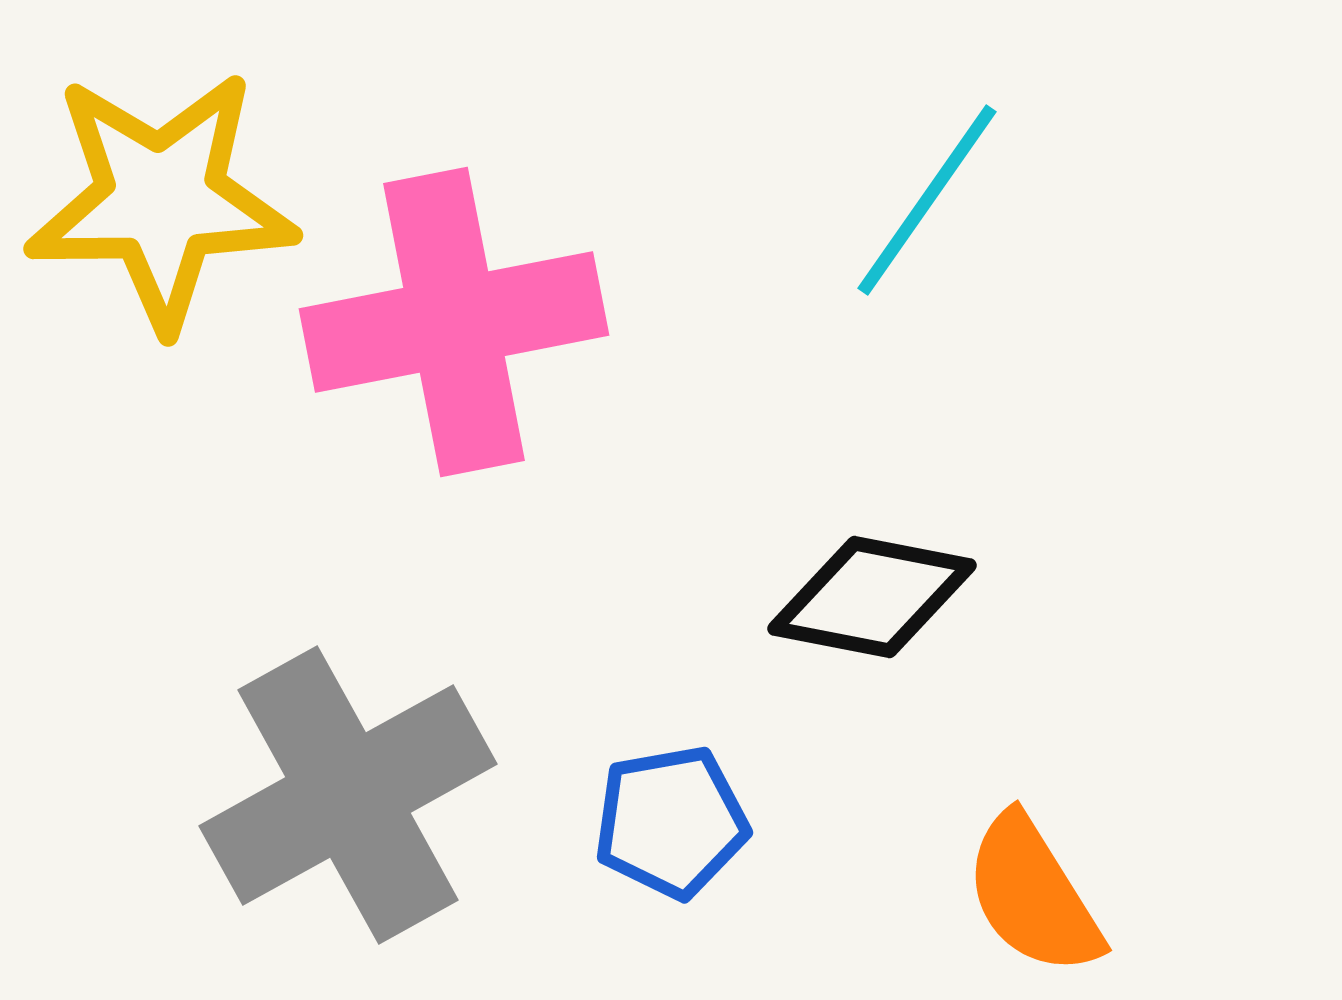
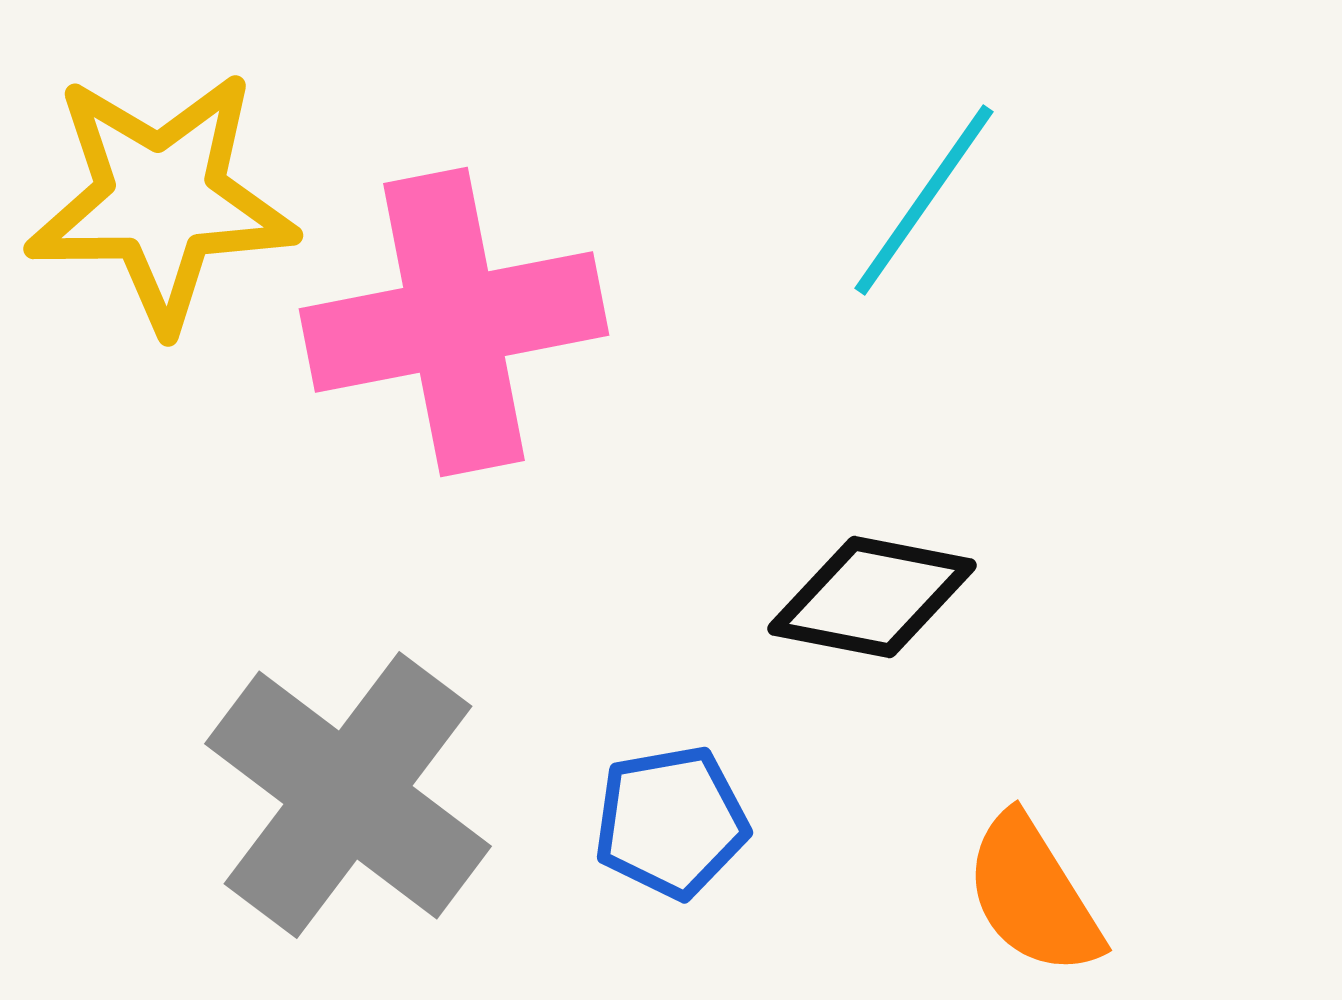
cyan line: moved 3 px left
gray cross: rotated 24 degrees counterclockwise
